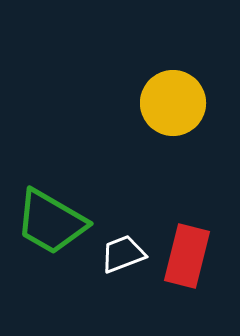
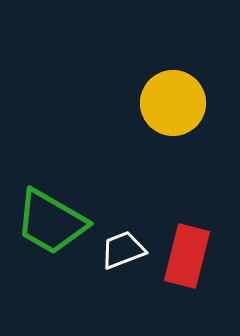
white trapezoid: moved 4 px up
